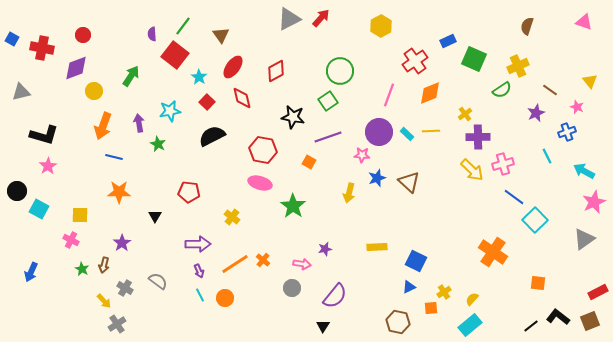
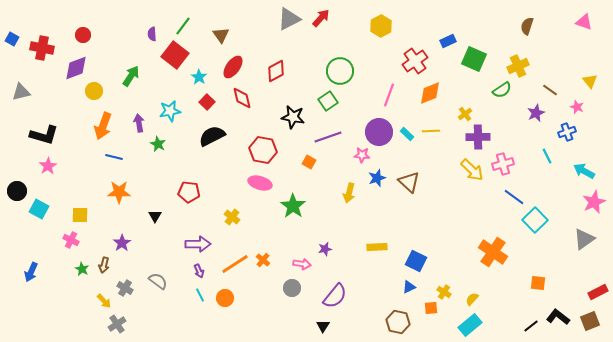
yellow cross at (444, 292): rotated 24 degrees counterclockwise
